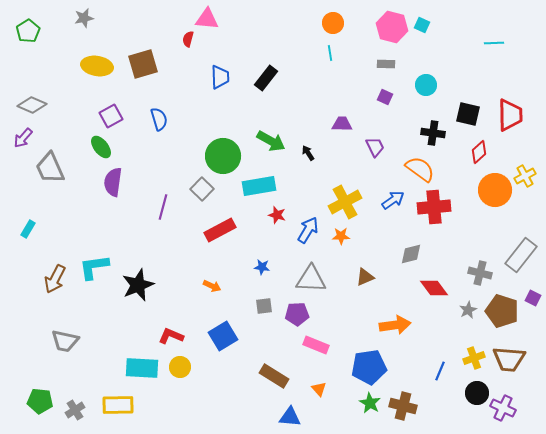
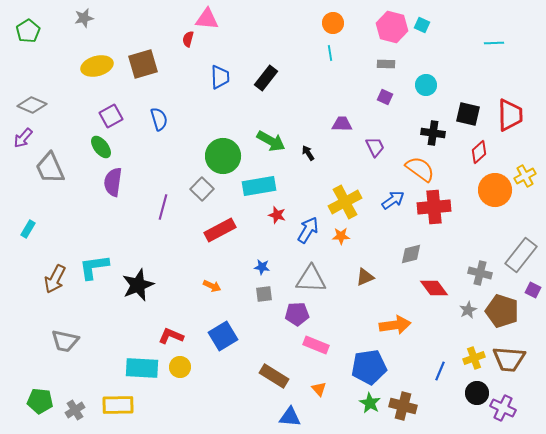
yellow ellipse at (97, 66): rotated 24 degrees counterclockwise
purple square at (533, 298): moved 8 px up
gray square at (264, 306): moved 12 px up
